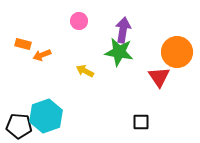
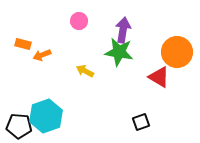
red triangle: rotated 25 degrees counterclockwise
black square: rotated 18 degrees counterclockwise
